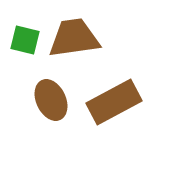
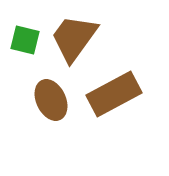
brown trapezoid: rotated 46 degrees counterclockwise
brown rectangle: moved 8 px up
